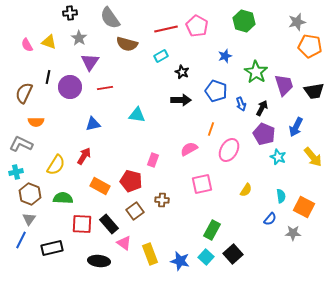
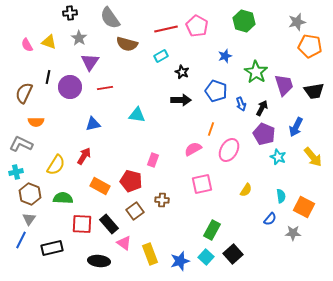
pink semicircle at (189, 149): moved 4 px right
blue star at (180, 261): rotated 30 degrees counterclockwise
